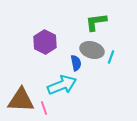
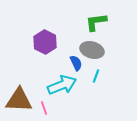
cyan line: moved 15 px left, 19 px down
blue semicircle: rotated 14 degrees counterclockwise
brown triangle: moved 2 px left
